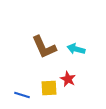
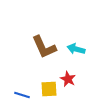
yellow square: moved 1 px down
